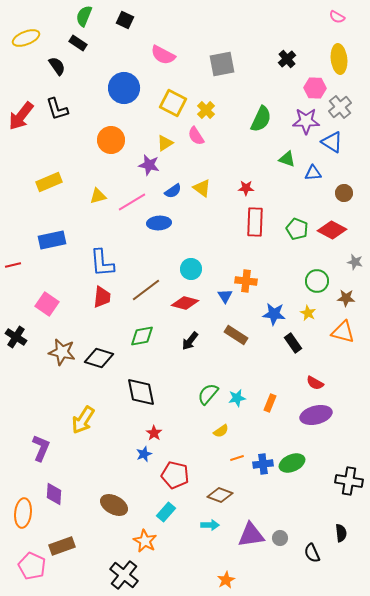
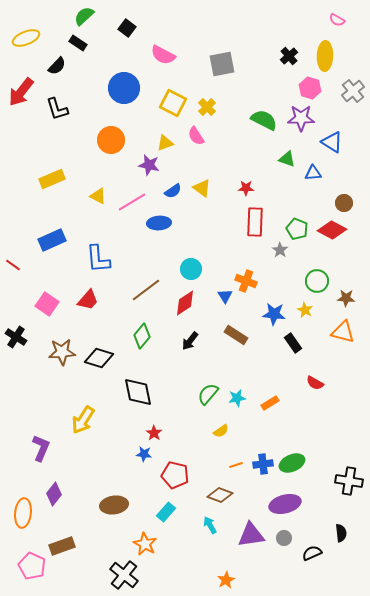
green semicircle at (84, 16): rotated 25 degrees clockwise
pink semicircle at (337, 17): moved 3 px down
black square at (125, 20): moved 2 px right, 8 px down; rotated 12 degrees clockwise
black cross at (287, 59): moved 2 px right, 3 px up
yellow ellipse at (339, 59): moved 14 px left, 3 px up; rotated 8 degrees clockwise
black semicircle at (57, 66): rotated 78 degrees clockwise
pink hexagon at (315, 88): moved 5 px left; rotated 15 degrees clockwise
gray cross at (340, 107): moved 13 px right, 16 px up
yellow cross at (206, 110): moved 1 px right, 3 px up
red arrow at (21, 116): moved 24 px up
green semicircle at (261, 119): moved 3 px right, 1 px down; rotated 88 degrees counterclockwise
purple star at (306, 121): moved 5 px left, 3 px up
yellow triangle at (165, 143): rotated 12 degrees clockwise
yellow rectangle at (49, 182): moved 3 px right, 3 px up
brown circle at (344, 193): moved 10 px down
yellow triangle at (98, 196): rotated 42 degrees clockwise
blue rectangle at (52, 240): rotated 12 degrees counterclockwise
gray star at (355, 262): moved 75 px left, 12 px up; rotated 21 degrees clockwise
blue L-shape at (102, 263): moved 4 px left, 4 px up
red line at (13, 265): rotated 49 degrees clockwise
orange cross at (246, 281): rotated 15 degrees clockwise
red trapezoid at (102, 297): moved 14 px left, 3 px down; rotated 35 degrees clockwise
red diamond at (185, 303): rotated 48 degrees counterclockwise
yellow star at (308, 313): moved 3 px left, 3 px up
green diamond at (142, 336): rotated 40 degrees counterclockwise
brown star at (62, 352): rotated 16 degrees counterclockwise
black diamond at (141, 392): moved 3 px left
orange rectangle at (270, 403): rotated 36 degrees clockwise
purple ellipse at (316, 415): moved 31 px left, 89 px down
blue star at (144, 454): rotated 28 degrees clockwise
orange line at (237, 458): moved 1 px left, 7 px down
purple diamond at (54, 494): rotated 35 degrees clockwise
brown ellipse at (114, 505): rotated 36 degrees counterclockwise
cyan arrow at (210, 525): rotated 120 degrees counterclockwise
gray circle at (280, 538): moved 4 px right
orange star at (145, 541): moved 3 px down
black semicircle at (312, 553): rotated 90 degrees clockwise
